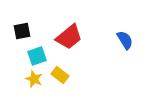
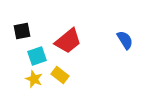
red trapezoid: moved 1 px left, 4 px down
